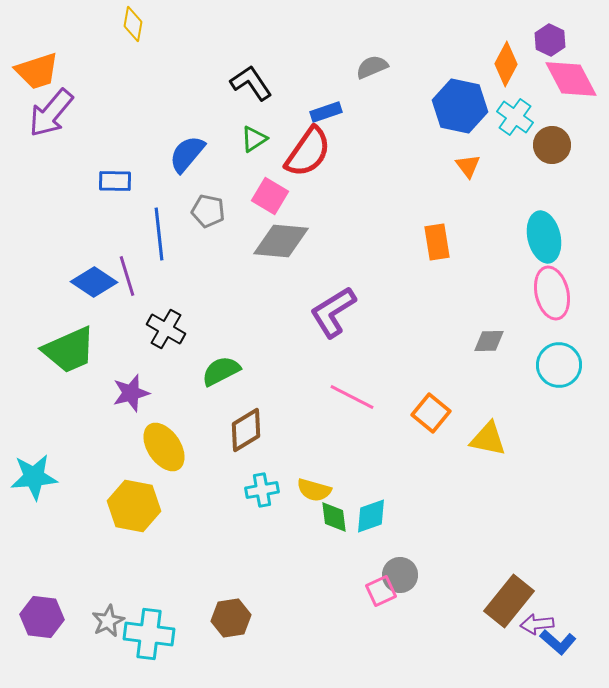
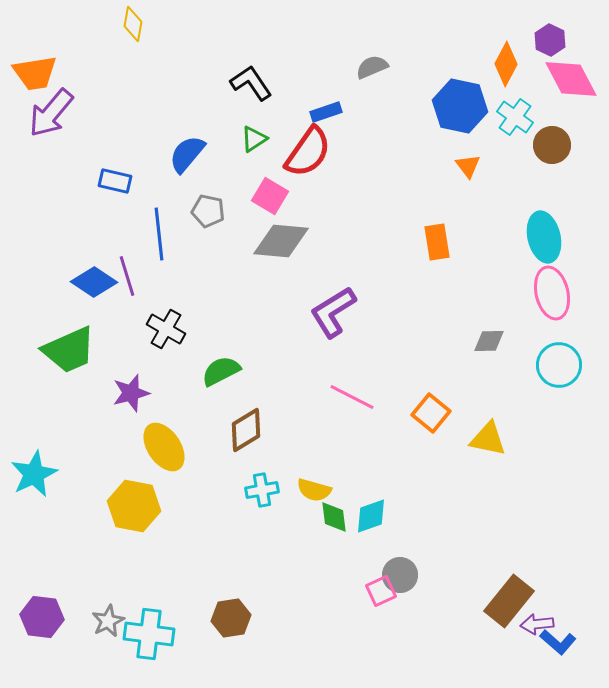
orange trapezoid at (37, 71): moved 2 px left, 2 px down; rotated 9 degrees clockwise
blue rectangle at (115, 181): rotated 12 degrees clockwise
cyan star at (34, 477): moved 3 px up; rotated 21 degrees counterclockwise
